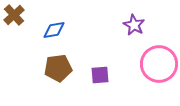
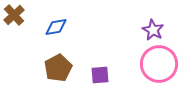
purple star: moved 19 px right, 5 px down
blue diamond: moved 2 px right, 3 px up
brown pentagon: rotated 20 degrees counterclockwise
